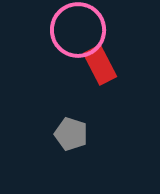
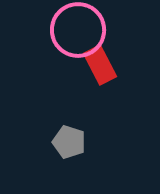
gray pentagon: moved 2 px left, 8 px down
